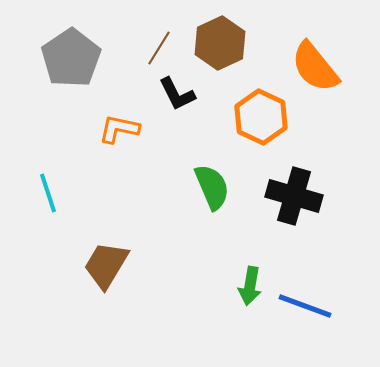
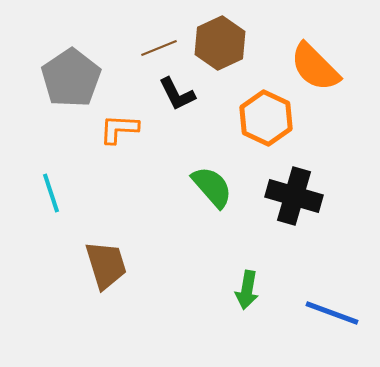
brown line: rotated 36 degrees clockwise
gray pentagon: moved 20 px down
orange semicircle: rotated 6 degrees counterclockwise
orange hexagon: moved 5 px right, 1 px down
orange L-shape: rotated 9 degrees counterclockwise
green semicircle: rotated 18 degrees counterclockwise
cyan line: moved 3 px right
brown trapezoid: rotated 132 degrees clockwise
green arrow: moved 3 px left, 4 px down
blue line: moved 27 px right, 7 px down
